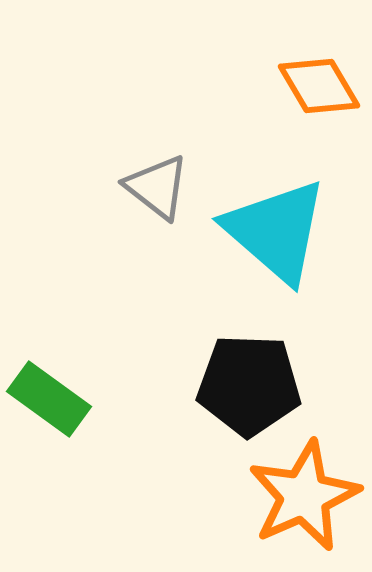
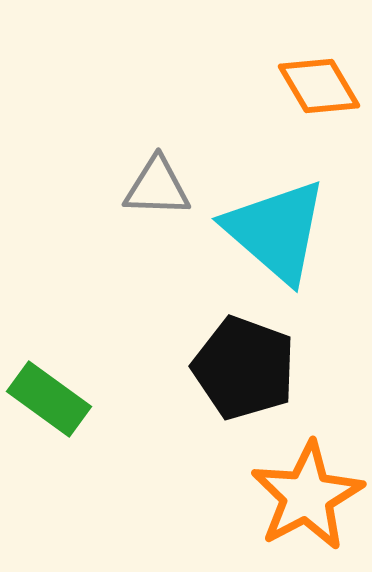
gray triangle: rotated 36 degrees counterclockwise
black pentagon: moved 5 px left, 17 px up; rotated 18 degrees clockwise
orange star: moved 3 px right; rotated 4 degrees counterclockwise
